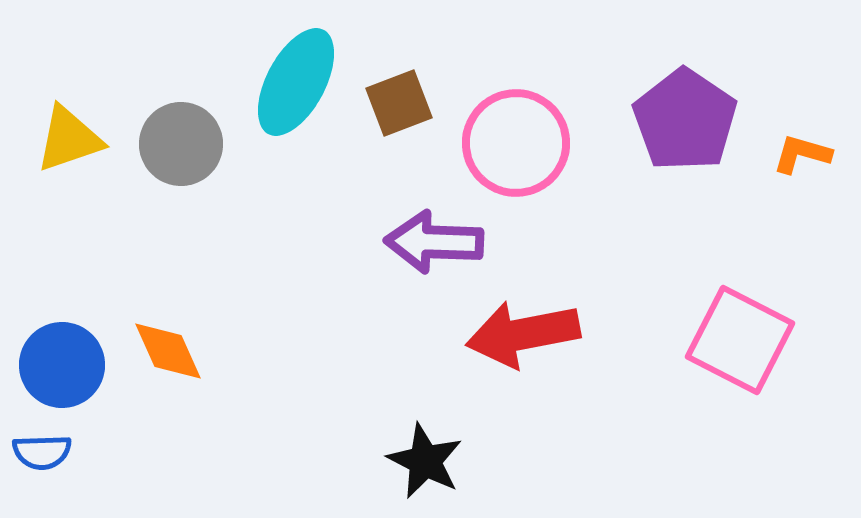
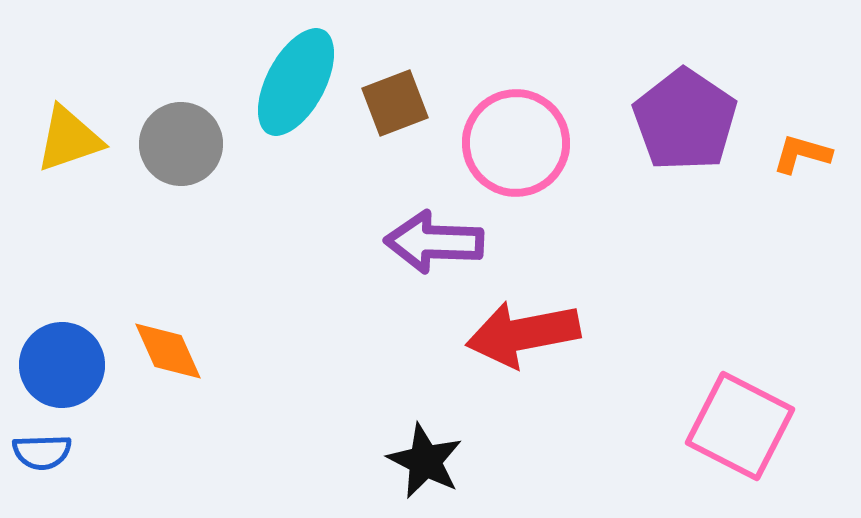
brown square: moved 4 px left
pink square: moved 86 px down
